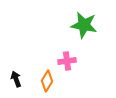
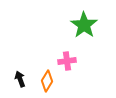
green star: rotated 24 degrees clockwise
black arrow: moved 4 px right
